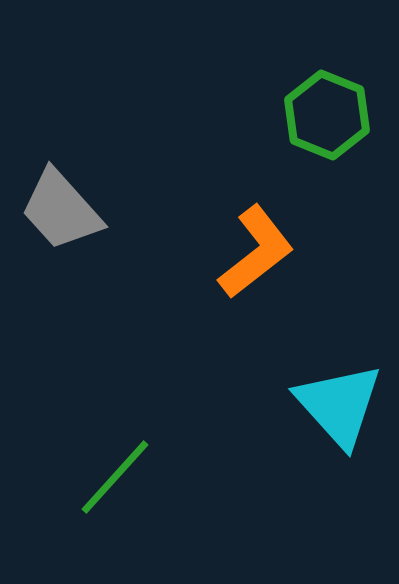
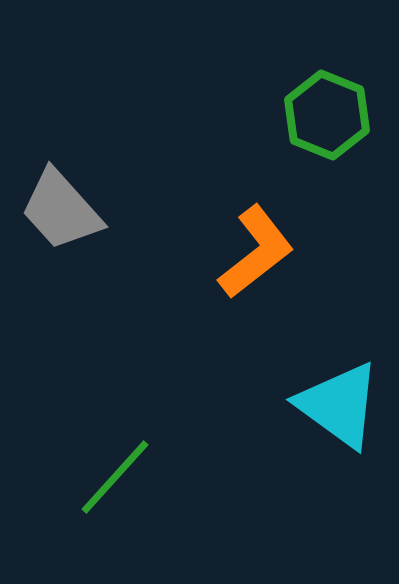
cyan triangle: rotated 12 degrees counterclockwise
